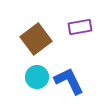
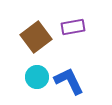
purple rectangle: moved 7 px left
brown square: moved 2 px up
